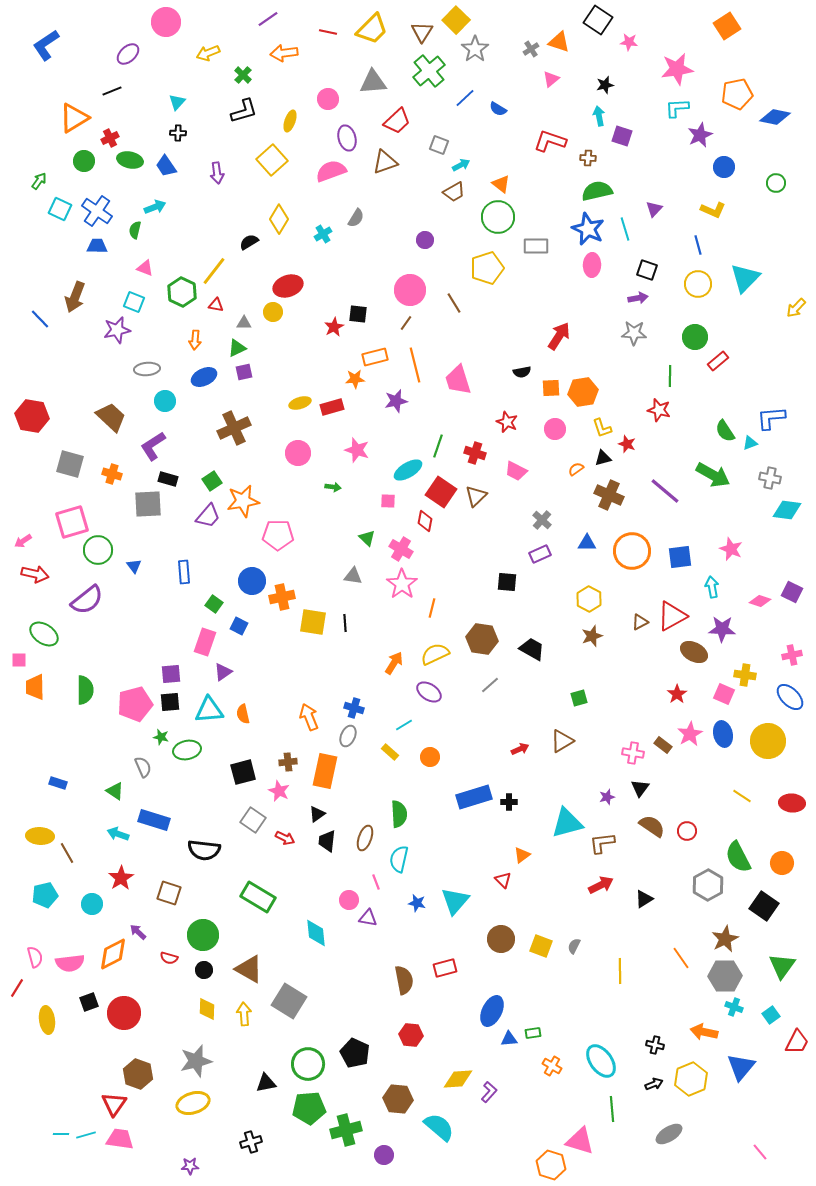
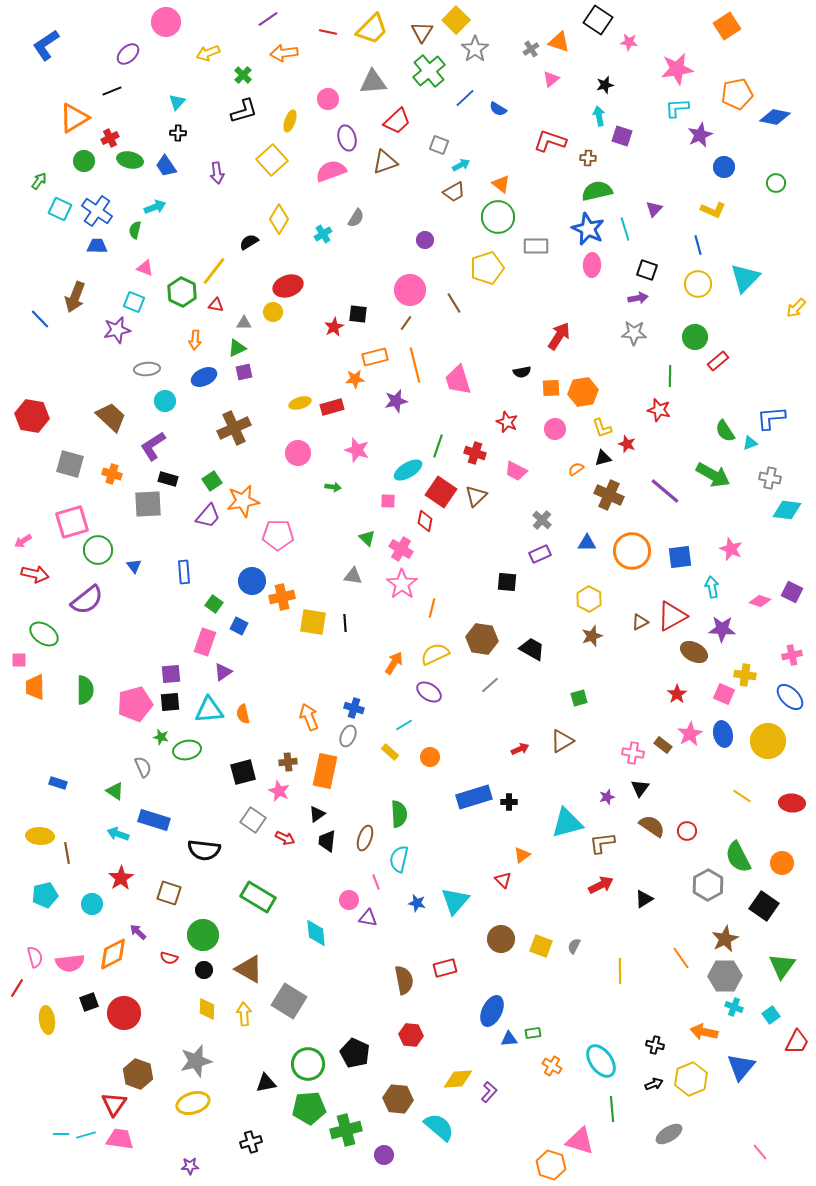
brown line at (67, 853): rotated 20 degrees clockwise
